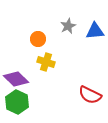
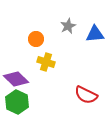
blue triangle: moved 3 px down
orange circle: moved 2 px left
red semicircle: moved 4 px left
